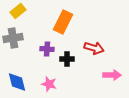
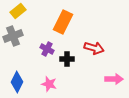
gray cross: moved 2 px up; rotated 12 degrees counterclockwise
purple cross: rotated 24 degrees clockwise
pink arrow: moved 2 px right, 4 px down
blue diamond: rotated 40 degrees clockwise
